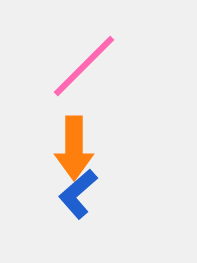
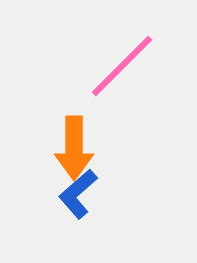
pink line: moved 38 px right
